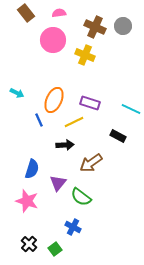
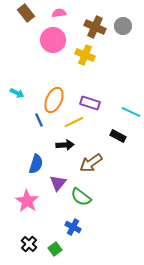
cyan line: moved 3 px down
blue semicircle: moved 4 px right, 5 px up
pink star: rotated 15 degrees clockwise
